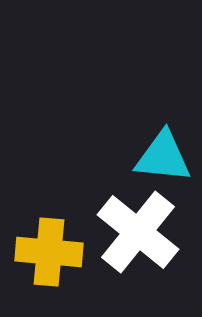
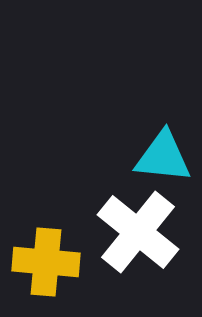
yellow cross: moved 3 px left, 10 px down
